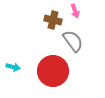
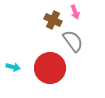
pink arrow: moved 1 px down
brown cross: rotated 12 degrees clockwise
red circle: moved 3 px left, 3 px up
